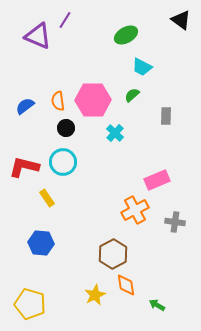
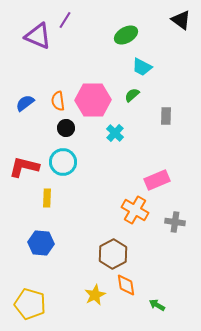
blue semicircle: moved 3 px up
yellow rectangle: rotated 36 degrees clockwise
orange cross: rotated 32 degrees counterclockwise
